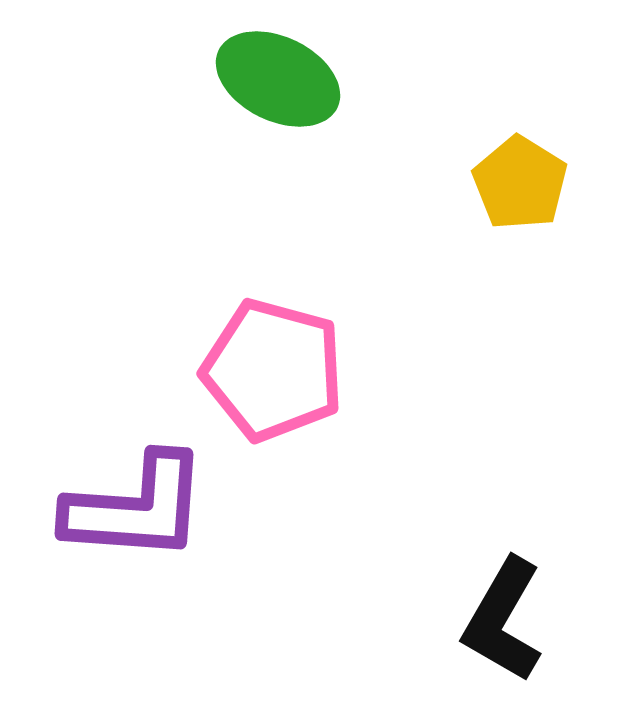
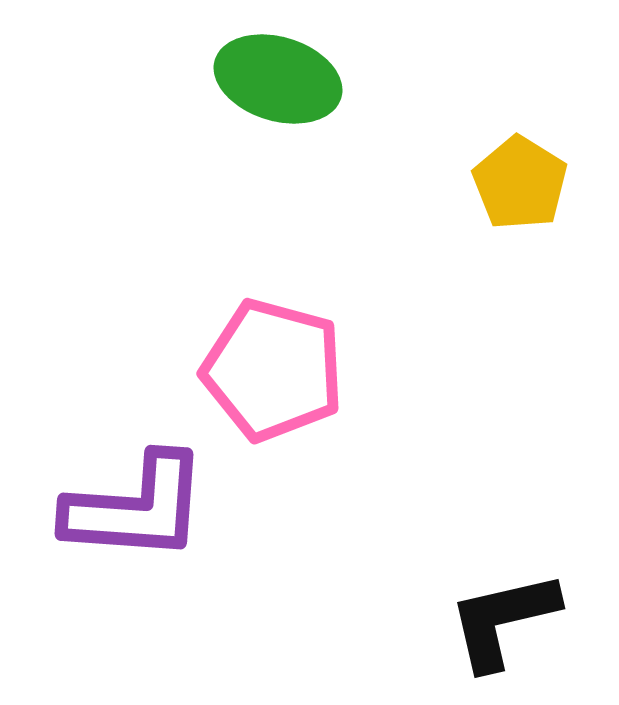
green ellipse: rotated 9 degrees counterclockwise
black L-shape: rotated 47 degrees clockwise
